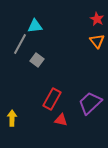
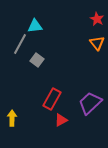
orange triangle: moved 2 px down
red triangle: rotated 40 degrees counterclockwise
